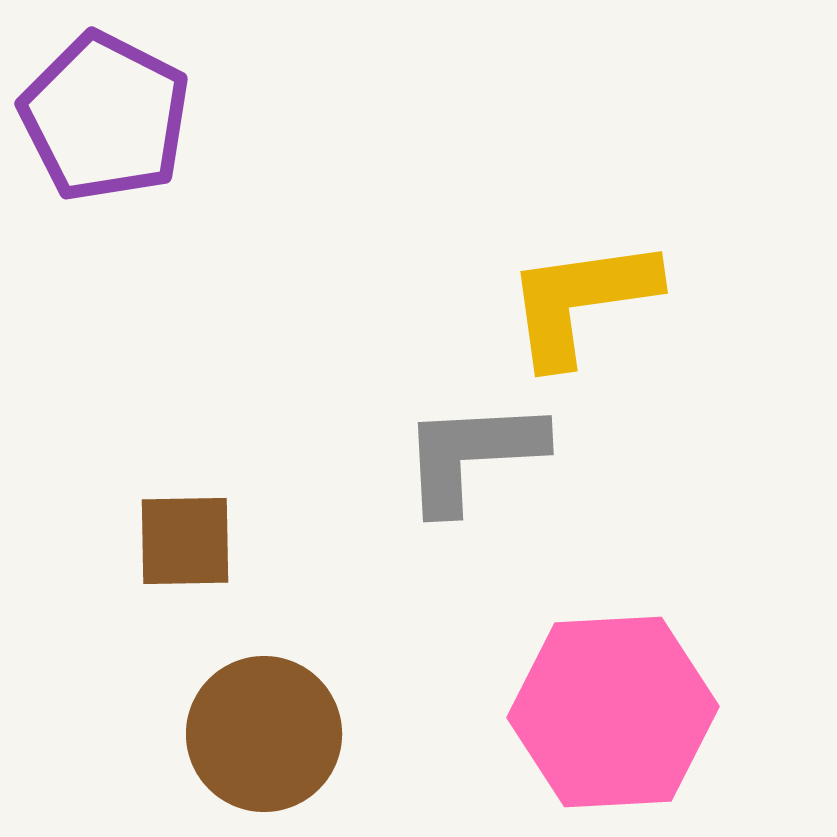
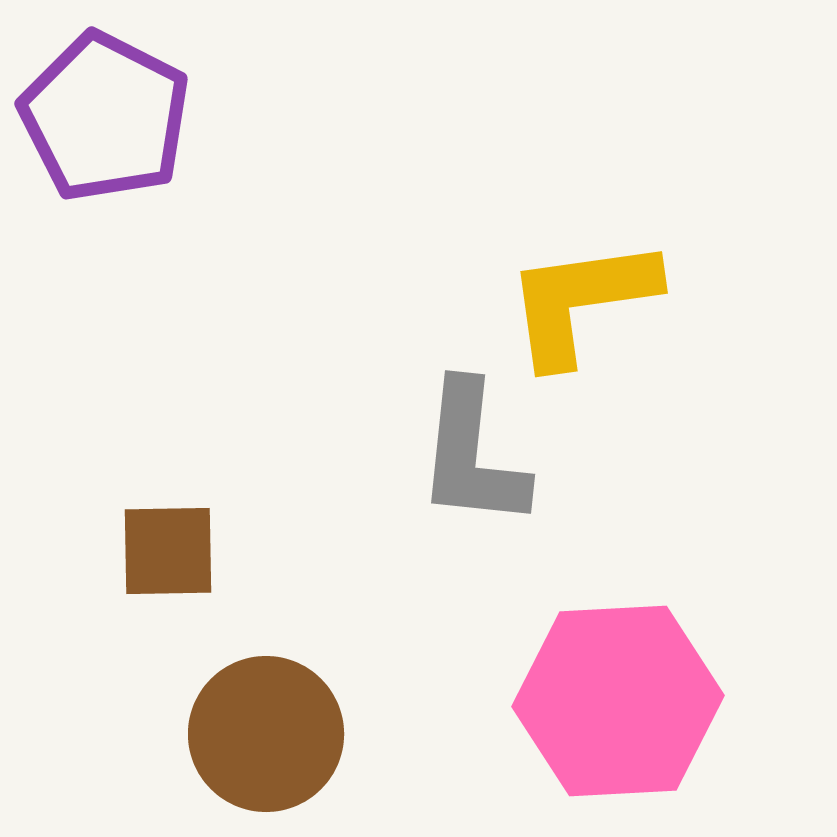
gray L-shape: rotated 81 degrees counterclockwise
brown square: moved 17 px left, 10 px down
pink hexagon: moved 5 px right, 11 px up
brown circle: moved 2 px right
